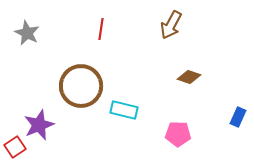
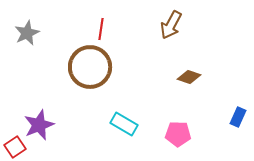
gray star: rotated 20 degrees clockwise
brown circle: moved 9 px right, 19 px up
cyan rectangle: moved 14 px down; rotated 16 degrees clockwise
